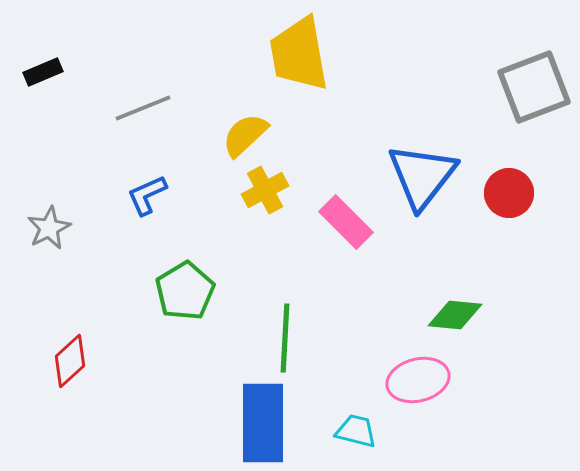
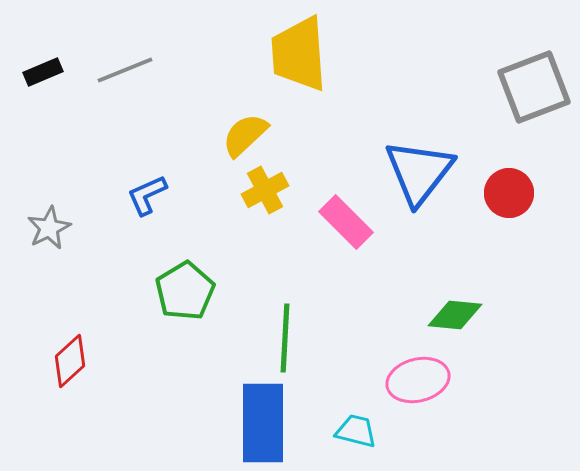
yellow trapezoid: rotated 6 degrees clockwise
gray line: moved 18 px left, 38 px up
blue triangle: moved 3 px left, 4 px up
